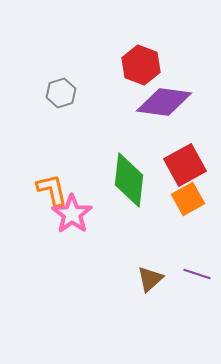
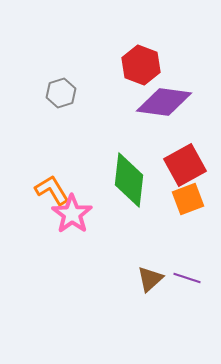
orange L-shape: rotated 18 degrees counterclockwise
orange square: rotated 8 degrees clockwise
purple line: moved 10 px left, 4 px down
